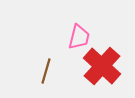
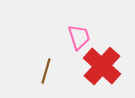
pink trapezoid: rotated 32 degrees counterclockwise
